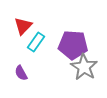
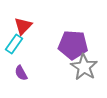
cyan rectangle: moved 22 px left, 2 px down
